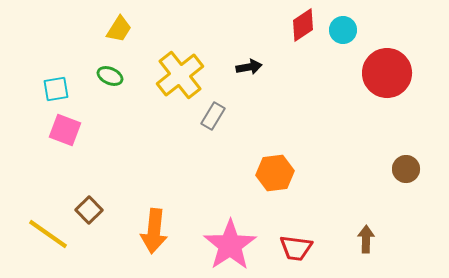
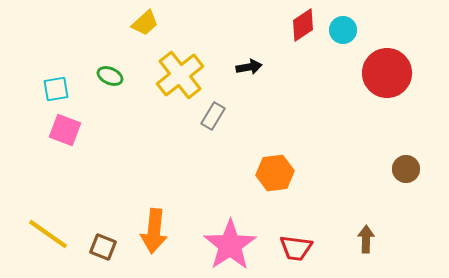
yellow trapezoid: moved 26 px right, 6 px up; rotated 16 degrees clockwise
brown square: moved 14 px right, 37 px down; rotated 24 degrees counterclockwise
